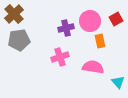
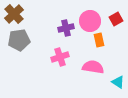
orange rectangle: moved 1 px left, 1 px up
cyan triangle: rotated 16 degrees counterclockwise
